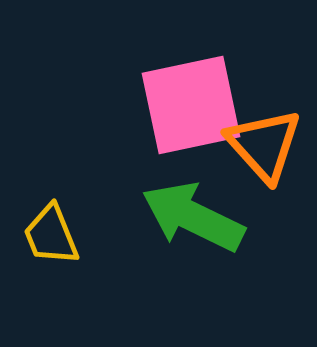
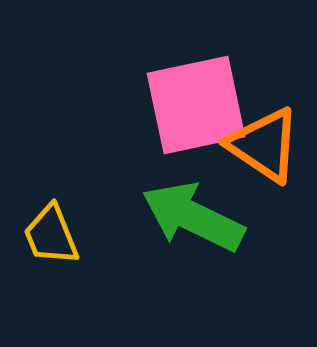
pink square: moved 5 px right
orange triangle: rotated 14 degrees counterclockwise
